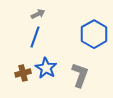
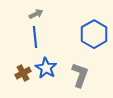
gray arrow: moved 2 px left
blue line: rotated 25 degrees counterclockwise
brown cross: rotated 14 degrees counterclockwise
